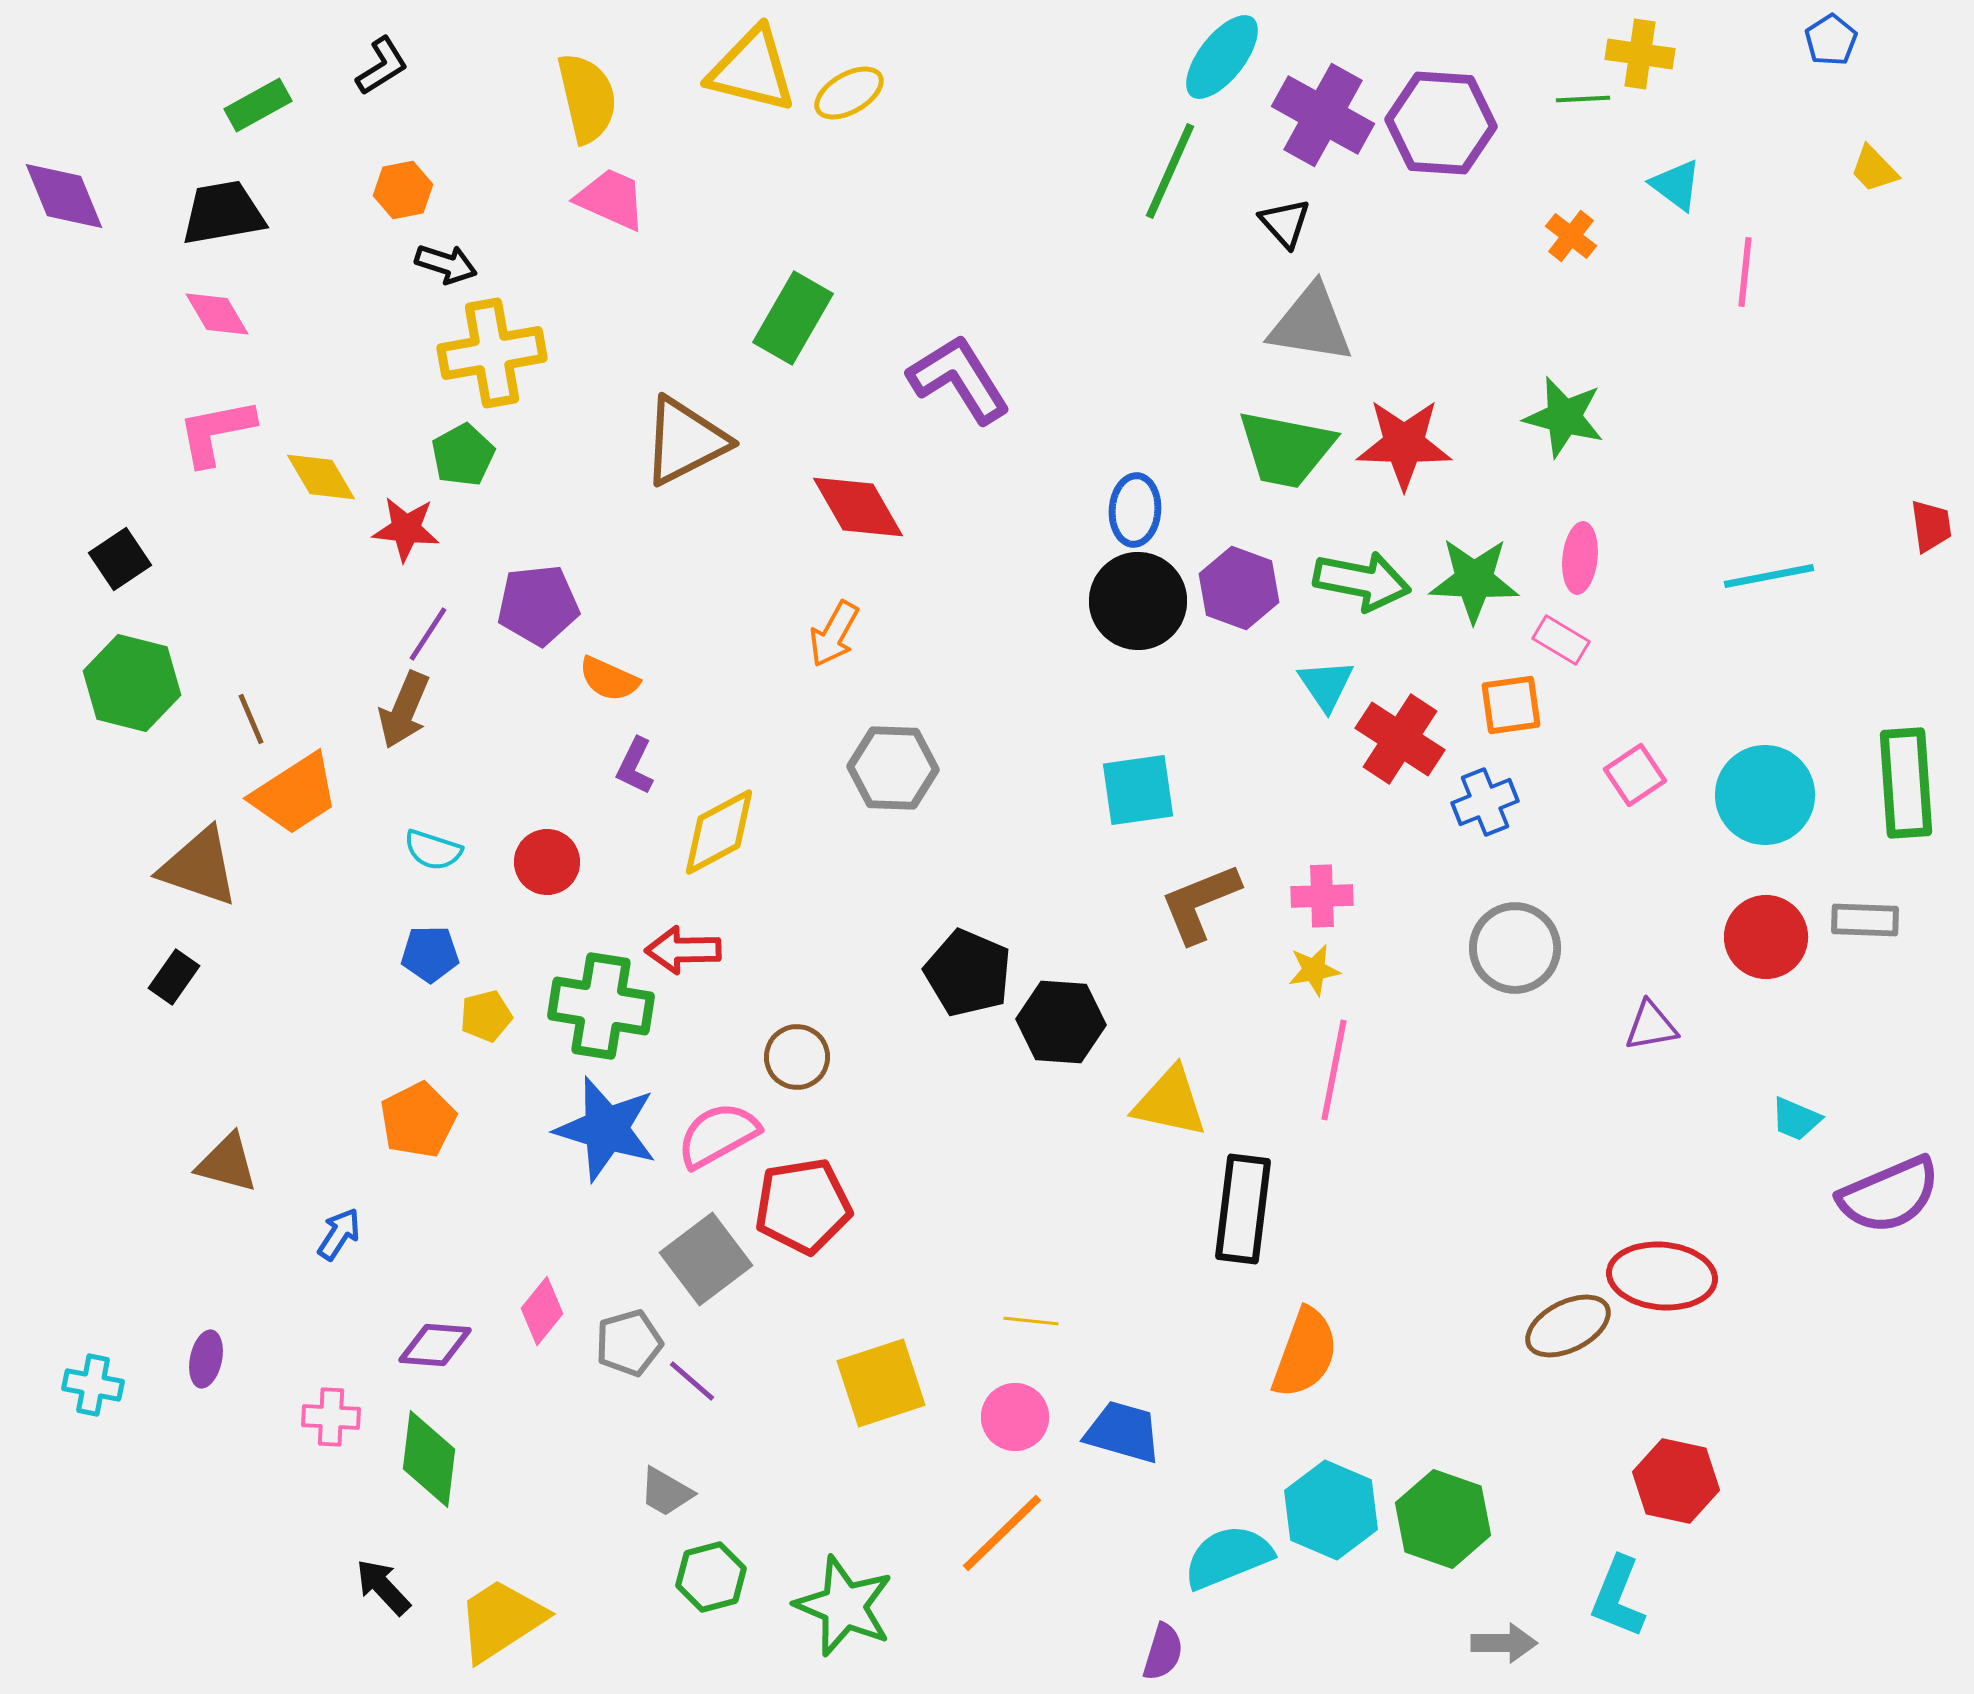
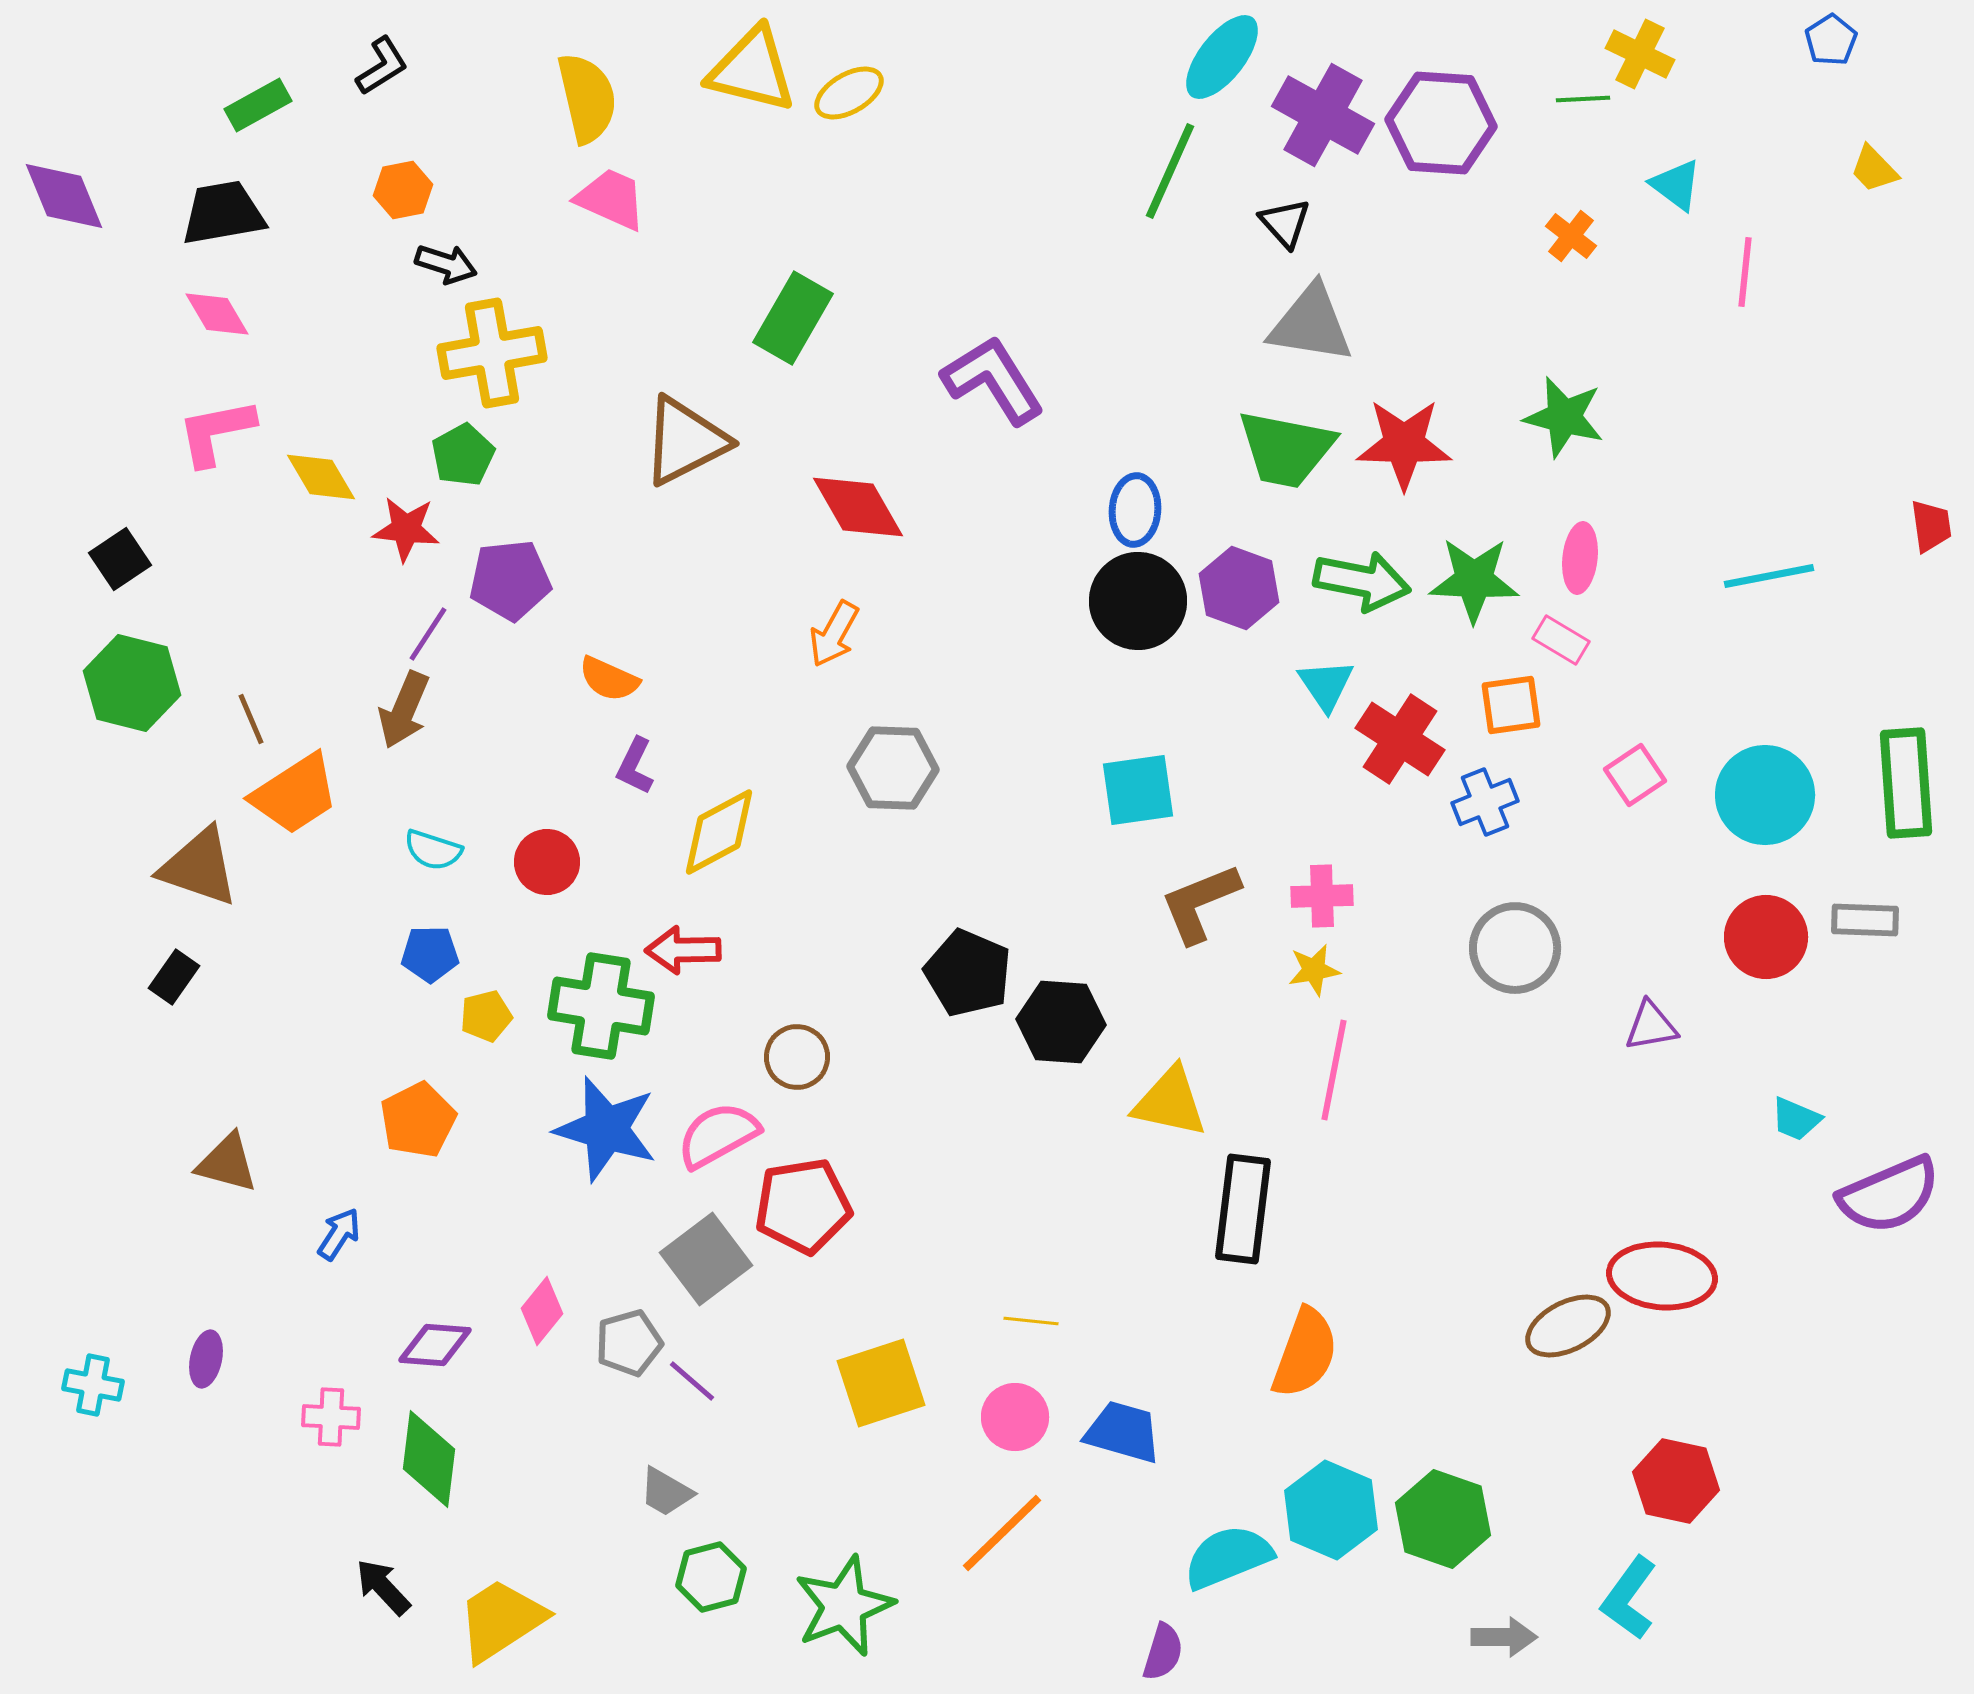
yellow cross at (1640, 54): rotated 18 degrees clockwise
purple L-shape at (959, 379): moved 34 px right, 1 px down
purple pentagon at (538, 605): moved 28 px left, 25 px up
cyan L-shape at (1618, 1597): moved 11 px right, 1 px down; rotated 14 degrees clockwise
green star at (844, 1606): rotated 28 degrees clockwise
gray arrow at (1504, 1643): moved 6 px up
